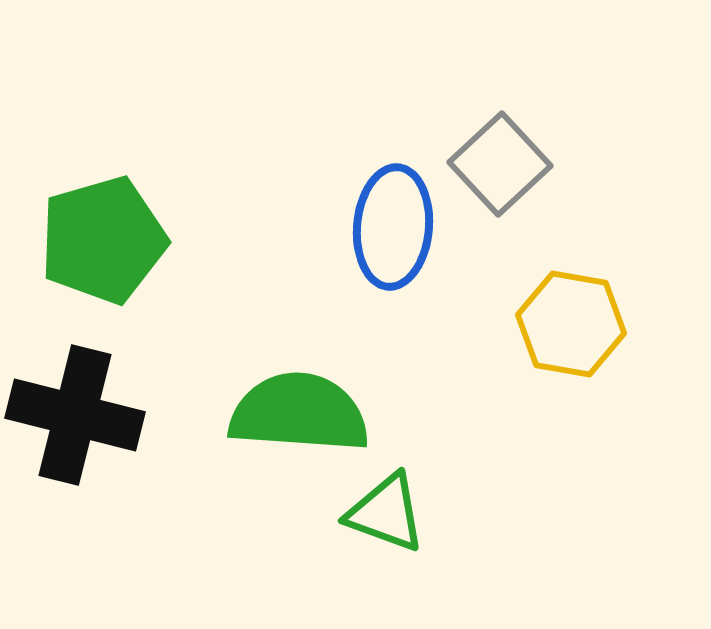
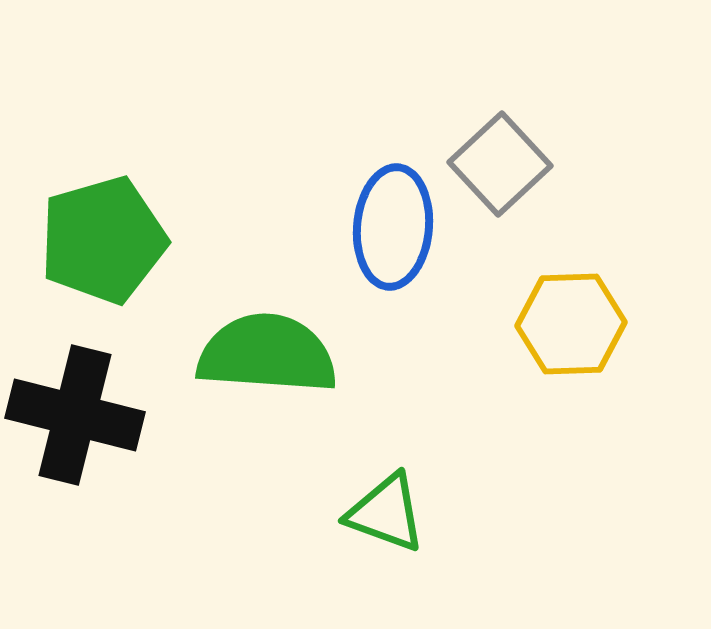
yellow hexagon: rotated 12 degrees counterclockwise
green semicircle: moved 32 px left, 59 px up
